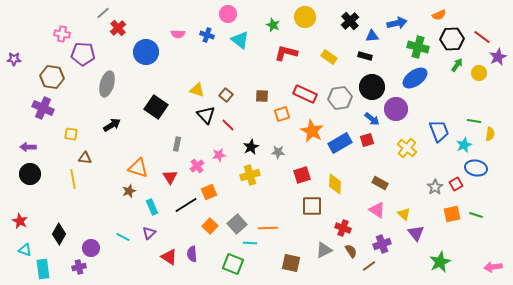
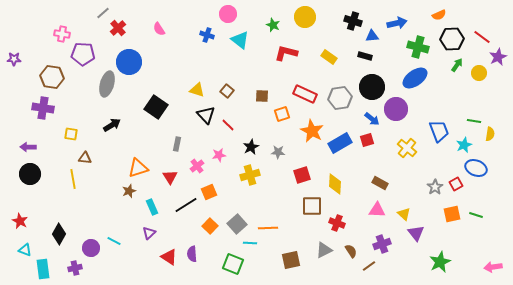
black cross at (350, 21): moved 3 px right; rotated 30 degrees counterclockwise
pink semicircle at (178, 34): moved 19 px left, 5 px up; rotated 56 degrees clockwise
blue circle at (146, 52): moved 17 px left, 10 px down
brown square at (226, 95): moved 1 px right, 4 px up
purple cross at (43, 108): rotated 15 degrees counterclockwise
orange triangle at (138, 168): rotated 35 degrees counterclockwise
blue ellipse at (476, 168): rotated 10 degrees clockwise
pink triangle at (377, 210): rotated 30 degrees counterclockwise
red cross at (343, 228): moved 6 px left, 5 px up
cyan line at (123, 237): moved 9 px left, 4 px down
brown square at (291, 263): moved 3 px up; rotated 24 degrees counterclockwise
purple cross at (79, 267): moved 4 px left, 1 px down
